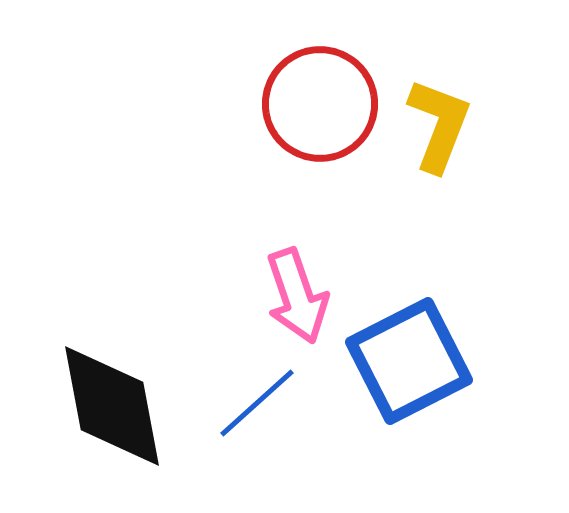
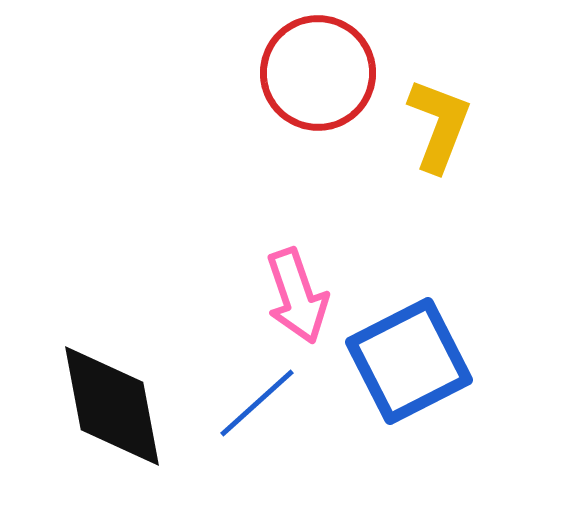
red circle: moved 2 px left, 31 px up
